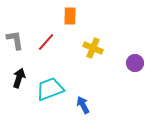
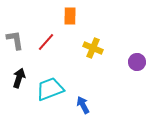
purple circle: moved 2 px right, 1 px up
